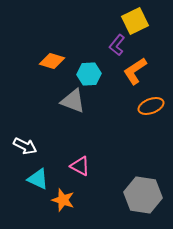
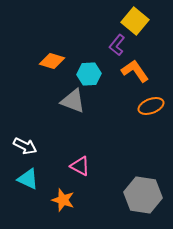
yellow square: rotated 24 degrees counterclockwise
orange L-shape: rotated 88 degrees clockwise
cyan triangle: moved 10 px left
